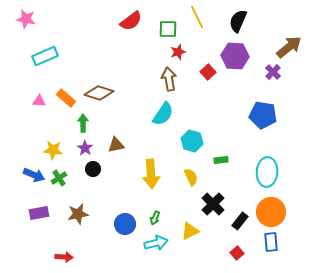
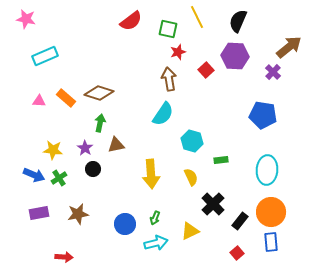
green square at (168, 29): rotated 12 degrees clockwise
red square at (208, 72): moved 2 px left, 2 px up
green arrow at (83, 123): moved 17 px right; rotated 12 degrees clockwise
cyan ellipse at (267, 172): moved 2 px up
